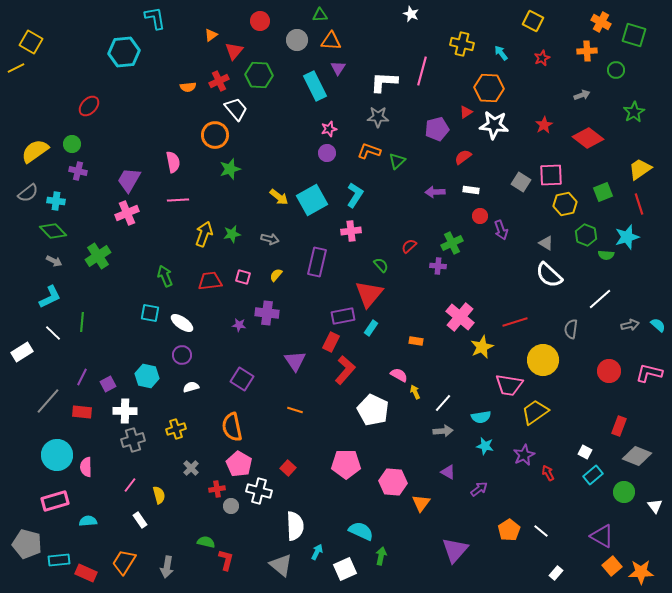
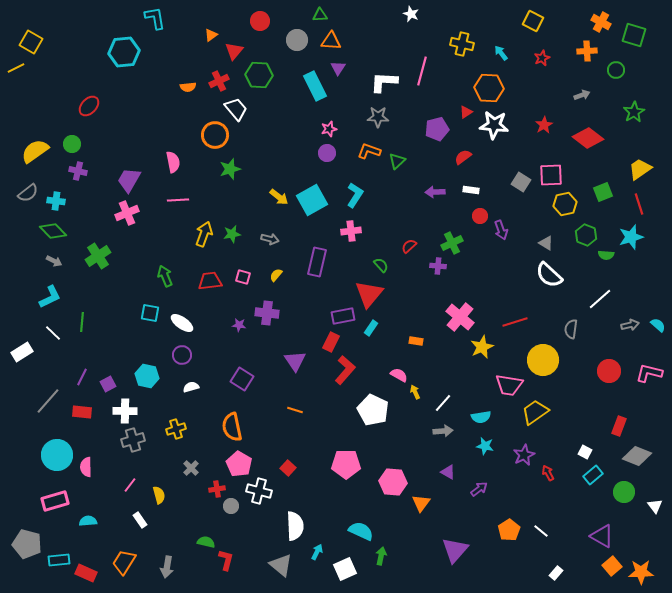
cyan star at (627, 237): moved 4 px right
